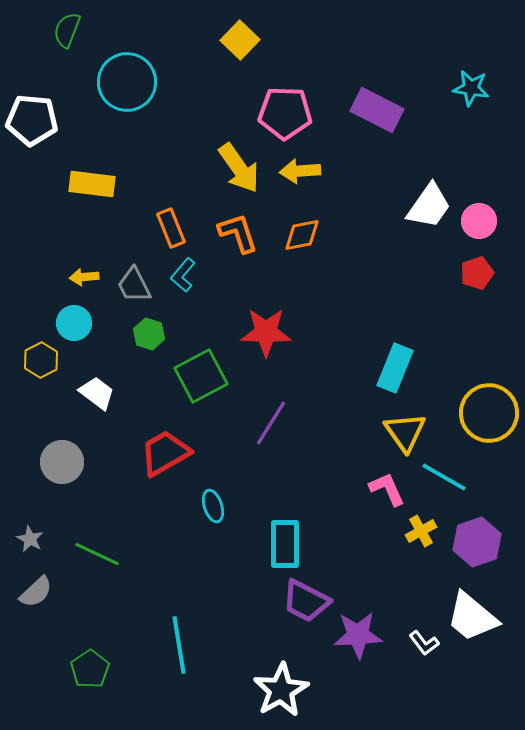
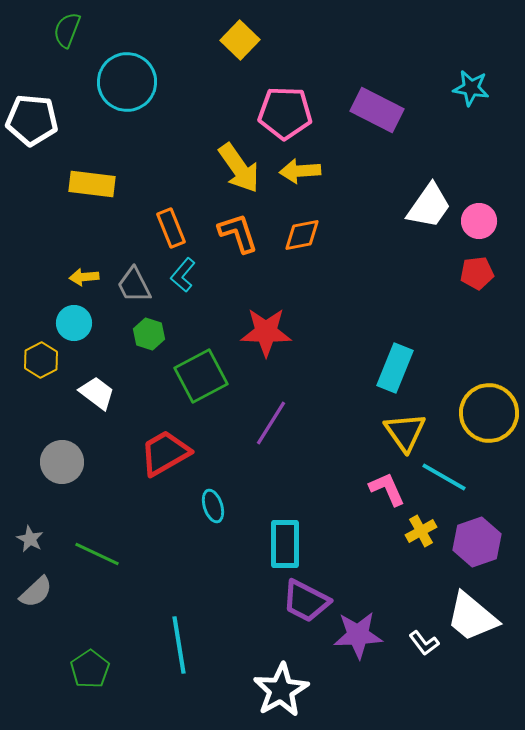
red pentagon at (477, 273): rotated 12 degrees clockwise
